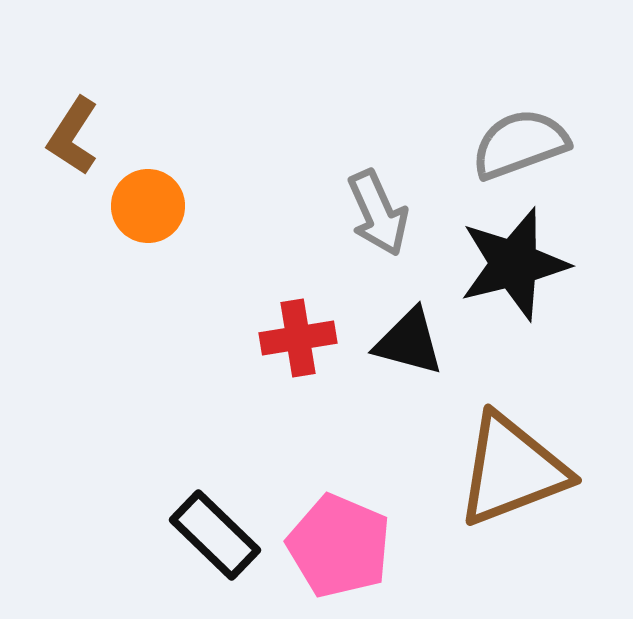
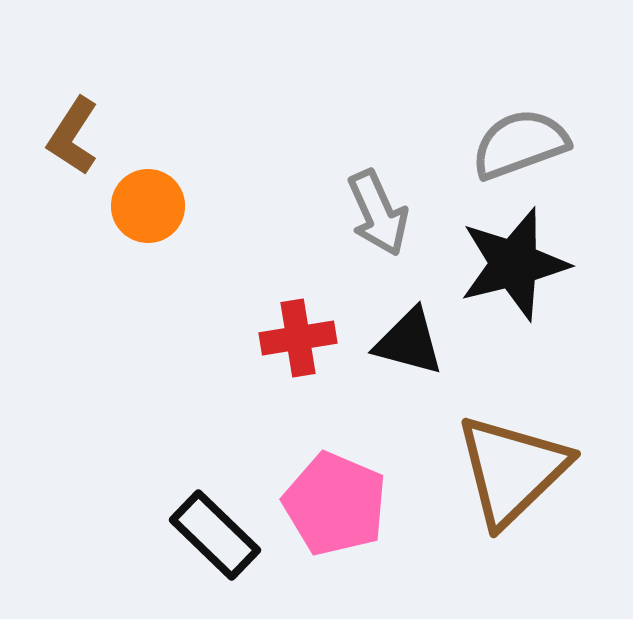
brown triangle: rotated 23 degrees counterclockwise
pink pentagon: moved 4 px left, 42 px up
